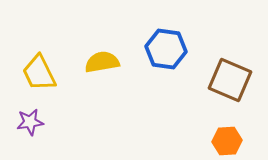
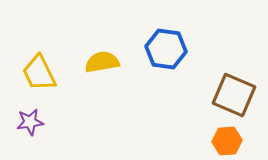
brown square: moved 4 px right, 15 px down
